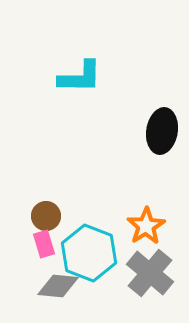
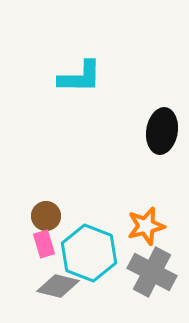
orange star: rotated 18 degrees clockwise
gray cross: moved 2 px right, 1 px up; rotated 12 degrees counterclockwise
gray diamond: rotated 9 degrees clockwise
